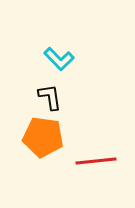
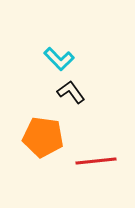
black L-shape: moved 21 px right, 5 px up; rotated 28 degrees counterclockwise
